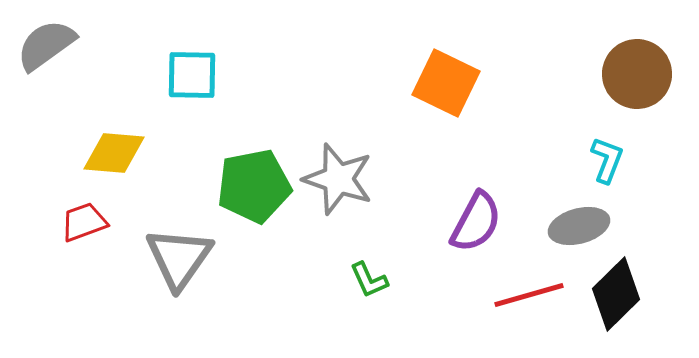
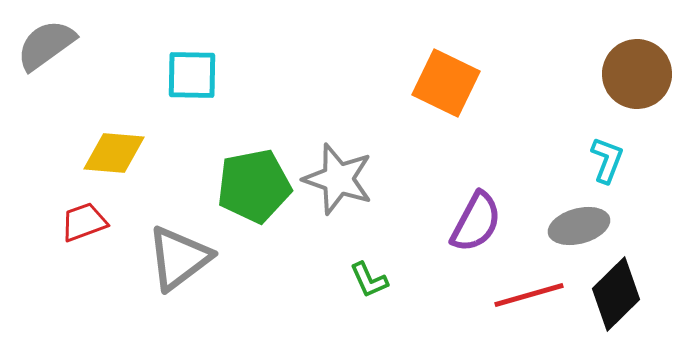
gray triangle: rotated 18 degrees clockwise
